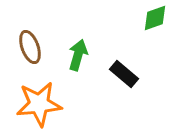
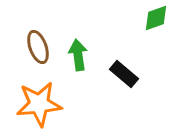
green diamond: moved 1 px right
brown ellipse: moved 8 px right
green arrow: rotated 24 degrees counterclockwise
